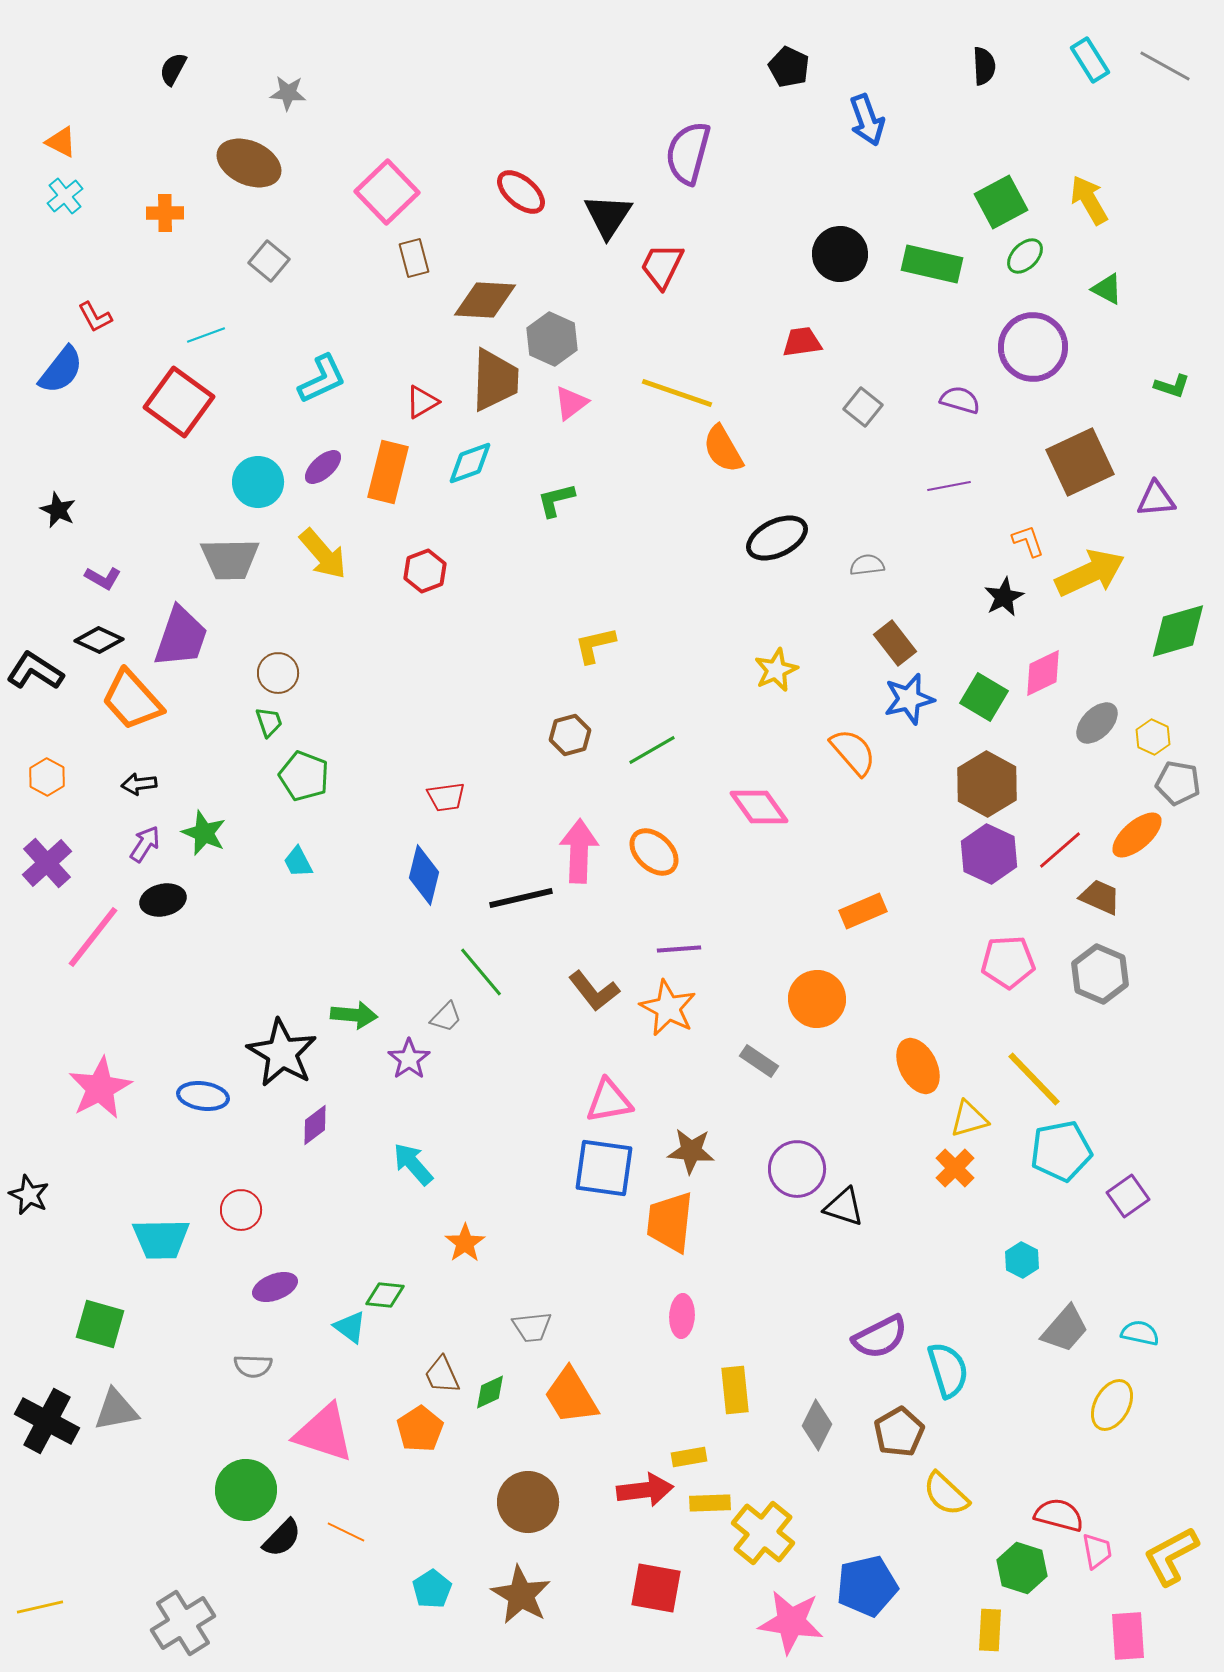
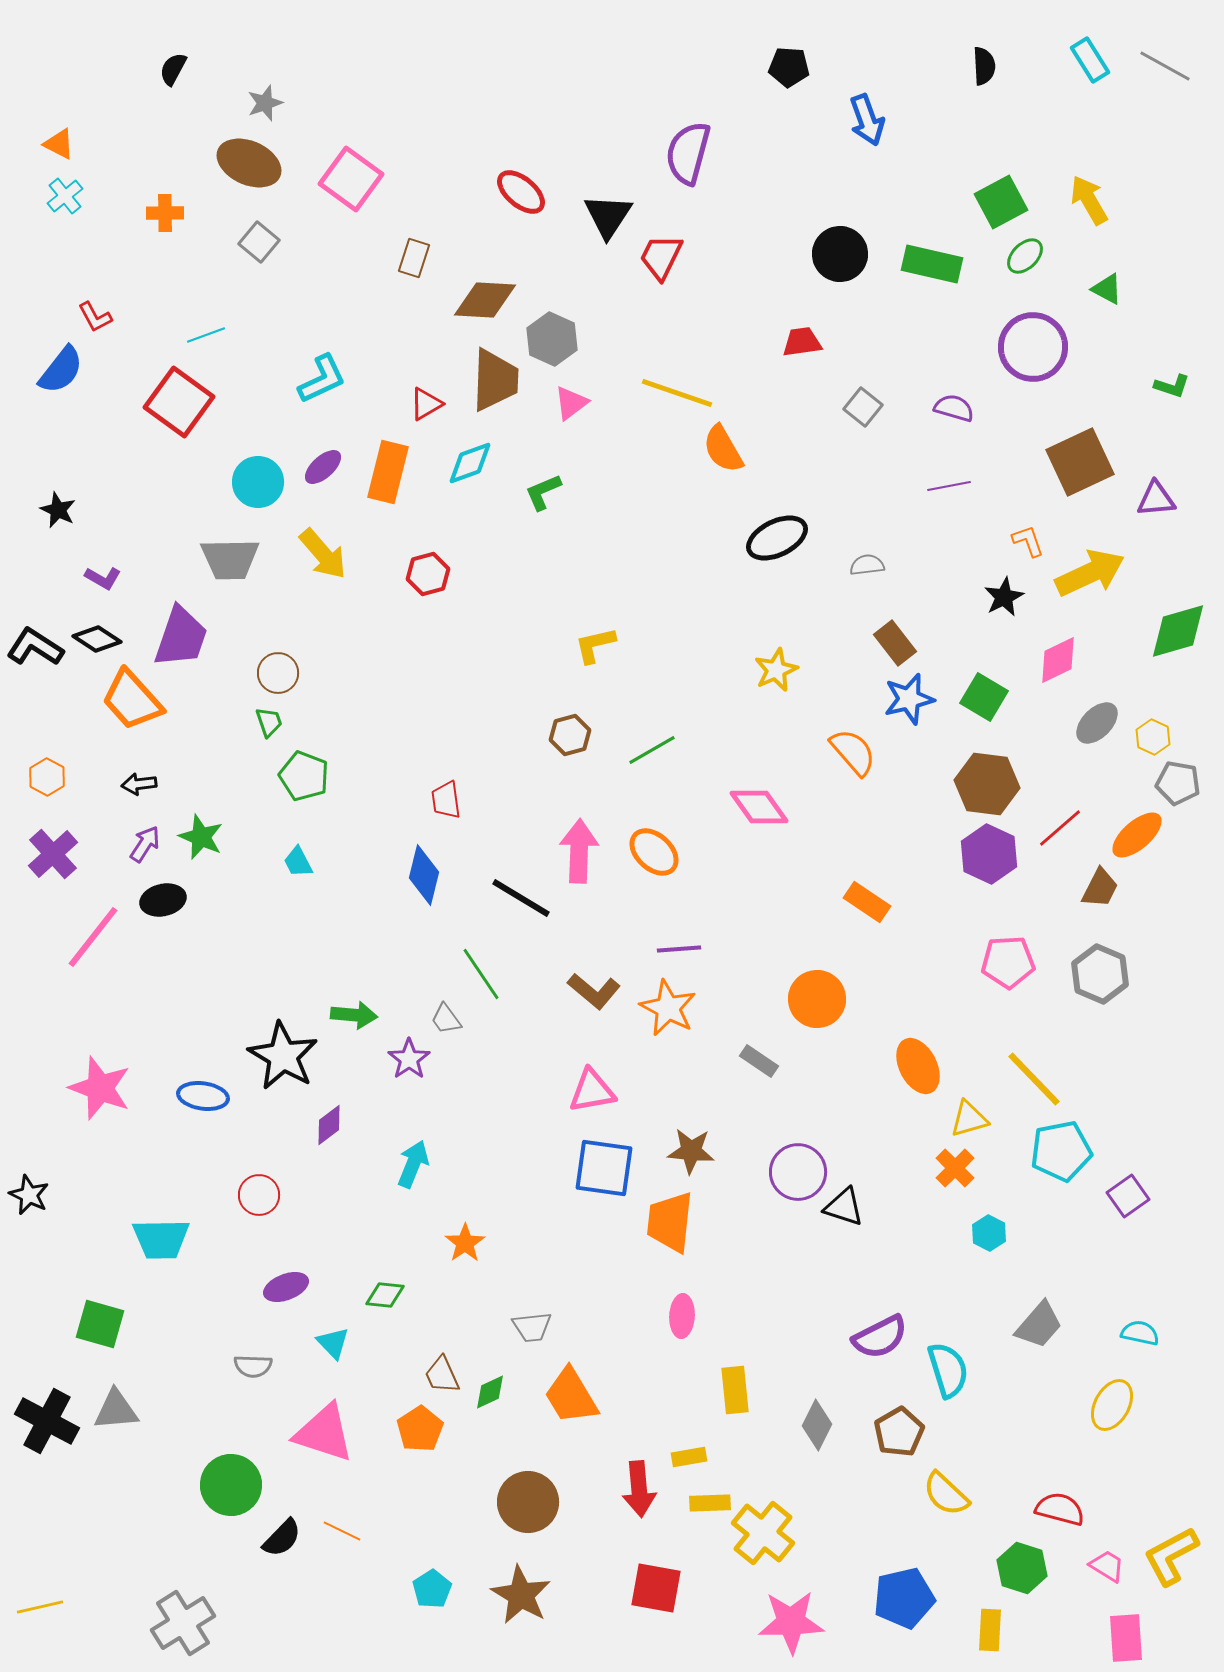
black pentagon at (789, 67): rotated 21 degrees counterclockwise
gray star at (288, 93): moved 23 px left, 10 px down; rotated 24 degrees counterclockwise
orange triangle at (61, 142): moved 2 px left, 2 px down
pink square at (387, 192): moved 36 px left, 13 px up; rotated 10 degrees counterclockwise
brown rectangle at (414, 258): rotated 33 degrees clockwise
gray square at (269, 261): moved 10 px left, 19 px up
red trapezoid at (662, 266): moved 1 px left, 9 px up
purple semicircle at (960, 400): moved 6 px left, 8 px down
red triangle at (422, 402): moved 4 px right, 2 px down
green L-shape at (556, 500): moved 13 px left, 8 px up; rotated 9 degrees counterclockwise
red hexagon at (425, 571): moved 3 px right, 3 px down; rotated 6 degrees clockwise
black diamond at (99, 640): moved 2 px left, 1 px up; rotated 9 degrees clockwise
black L-shape at (35, 671): moved 24 px up
pink diamond at (1043, 673): moved 15 px right, 13 px up
brown hexagon at (987, 784): rotated 22 degrees counterclockwise
red trapezoid at (446, 797): moved 3 px down; rotated 90 degrees clockwise
green star at (204, 833): moved 3 px left, 4 px down
red line at (1060, 850): moved 22 px up
purple cross at (47, 863): moved 6 px right, 9 px up
brown trapezoid at (1100, 897): moved 9 px up; rotated 93 degrees clockwise
black line at (521, 898): rotated 44 degrees clockwise
orange rectangle at (863, 911): moved 4 px right, 9 px up; rotated 57 degrees clockwise
green line at (481, 972): moved 2 px down; rotated 6 degrees clockwise
brown L-shape at (594, 991): rotated 12 degrees counterclockwise
gray trapezoid at (446, 1017): moved 2 px down; rotated 100 degrees clockwise
black star at (282, 1053): moved 1 px right, 3 px down
pink star at (100, 1088): rotated 24 degrees counterclockwise
pink triangle at (609, 1101): moved 17 px left, 10 px up
purple diamond at (315, 1125): moved 14 px right
cyan arrow at (413, 1164): rotated 63 degrees clockwise
purple circle at (797, 1169): moved 1 px right, 3 px down
red circle at (241, 1210): moved 18 px right, 15 px up
cyan hexagon at (1022, 1260): moved 33 px left, 27 px up
purple ellipse at (275, 1287): moved 11 px right
cyan triangle at (350, 1327): moved 17 px left, 16 px down; rotated 9 degrees clockwise
gray trapezoid at (1065, 1329): moved 26 px left, 4 px up
gray triangle at (116, 1410): rotated 6 degrees clockwise
green circle at (246, 1490): moved 15 px left, 5 px up
red arrow at (645, 1490): moved 6 px left, 1 px up; rotated 92 degrees clockwise
red semicircle at (1059, 1515): moved 1 px right, 6 px up
orange line at (346, 1532): moved 4 px left, 1 px up
pink trapezoid at (1097, 1551): moved 10 px right, 15 px down; rotated 48 degrees counterclockwise
blue pentagon at (867, 1586): moved 37 px right, 12 px down
pink star at (791, 1622): rotated 10 degrees counterclockwise
pink rectangle at (1128, 1636): moved 2 px left, 2 px down
